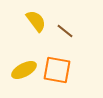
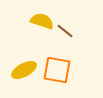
yellow semicircle: moved 6 px right; rotated 35 degrees counterclockwise
